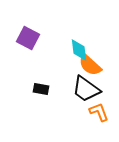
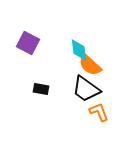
purple square: moved 5 px down
